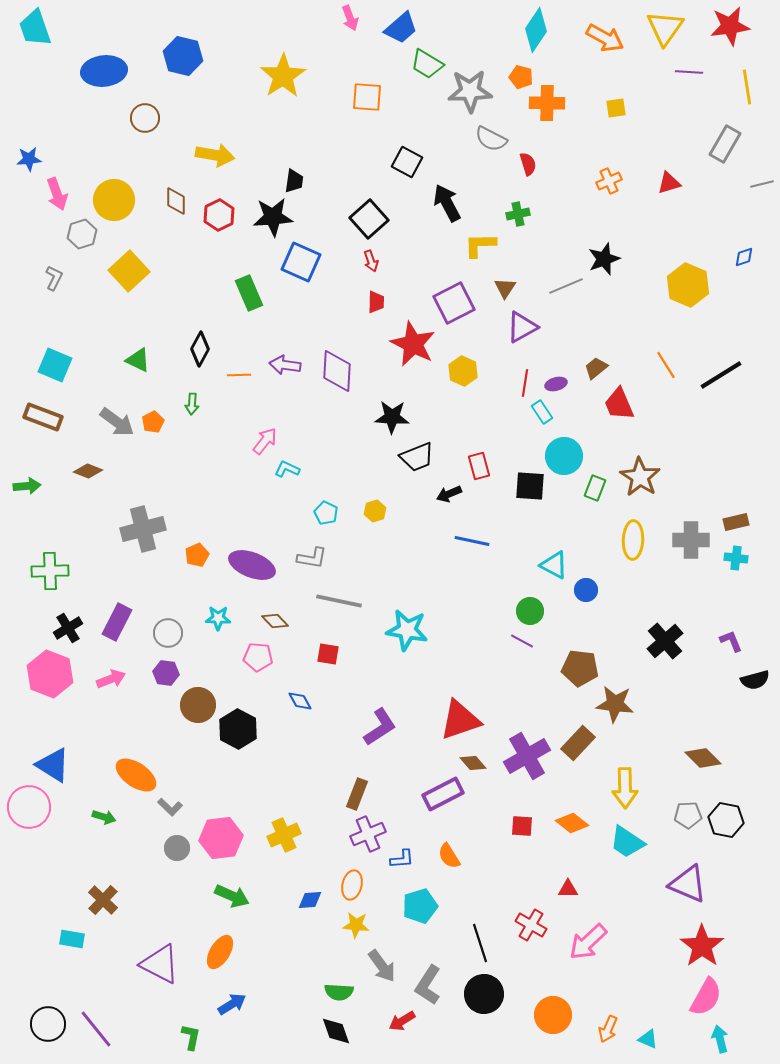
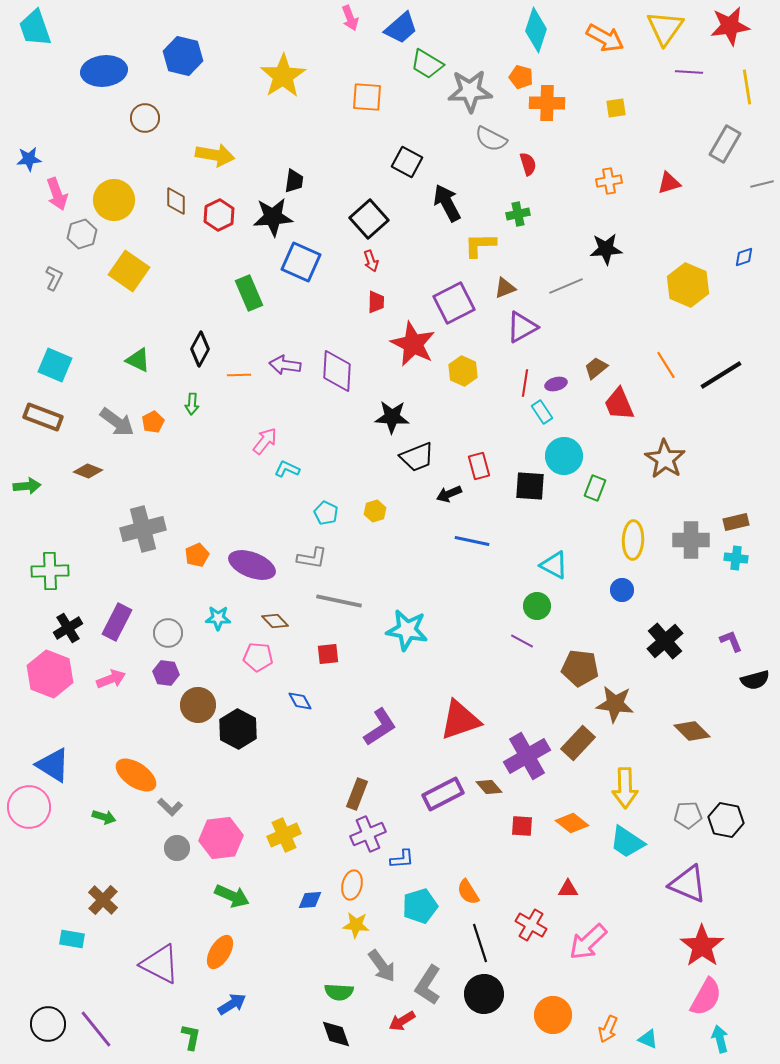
cyan diamond at (536, 30): rotated 15 degrees counterclockwise
orange cross at (609, 181): rotated 15 degrees clockwise
black star at (604, 259): moved 2 px right, 10 px up; rotated 16 degrees clockwise
yellow square at (129, 271): rotated 12 degrees counterclockwise
brown triangle at (505, 288): rotated 35 degrees clockwise
brown star at (640, 477): moved 25 px right, 18 px up
blue circle at (586, 590): moved 36 px right
green circle at (530, 611): moved 7 px right, 5 px up
red square at (328, 654): rotated 15 degrees counterclockwise
brown diamond at (703, 758): moved 11 px left, 27 px up
brown diamond at (473, 763): moved 16 px right, 24 px down
orange semicircle at (449, 856): moved 19 px right, 36 px down
black diamond at (336, 1031): moved 3 px down
